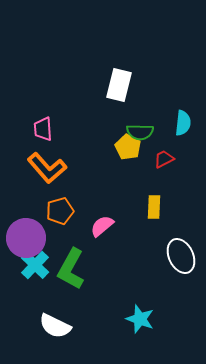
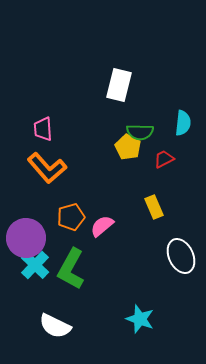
yellow rectangle: rotated 25 degrees counterclockwise
orange pentagon: moved 11 px right, 6 px down
